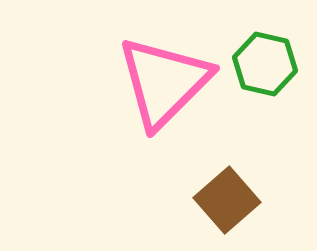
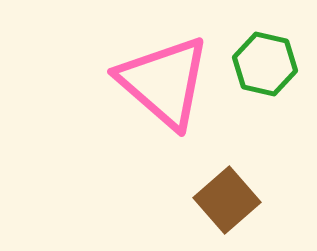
pink triangle: rotated 34 degrees counterclockwise
